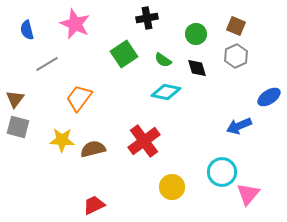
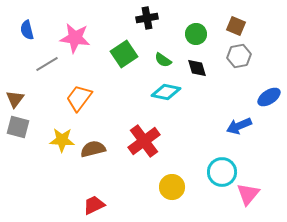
pink star: moved 14 px down; rotated 16 degrees counterclockwise
gray hexagon: moved 3 px right; rotated 15 degrees clockwise
